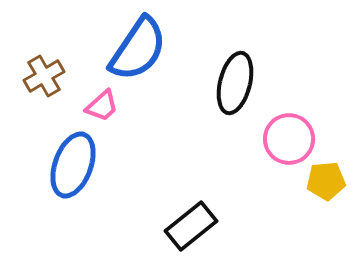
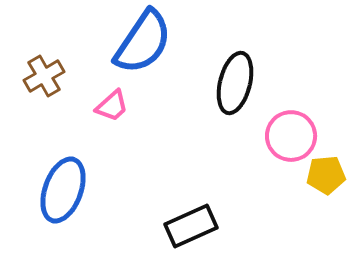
blue semicircle: moved 5 px right, 7 px up
pink trapezoid: moved 10 px right
pink circle: moved 2 px right, 3 px up
blue ellipse: moved 10 px left, 25 px down
yellow pentagon: moved 6 px up
black rectangle: rotated 15 degrees clockwise
